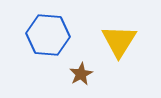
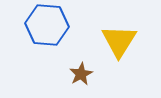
blue hexagon: moved 1 px left, 10 px up
